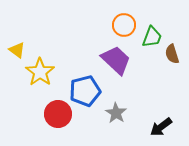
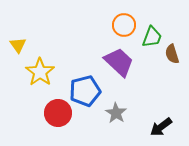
yellow triangle: moved 1 px right, 5 px up; rotated 18 degrees clockwise
purple trapezoid: moved 3 px right, 2 px down
red circle: moved 1 px up
